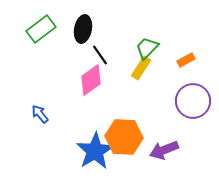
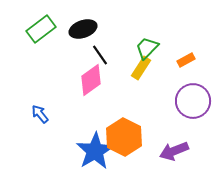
black ellipse: rotated 60 degrees clockwise
orange hexagon: rotated 24 degrees clockwise
purple arrow: moved 10 px right, 1 px down
